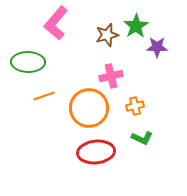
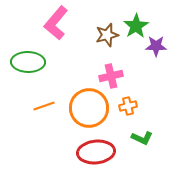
purple star: moved 1 px left, 1 px up
orange line: moved 10 px down
orange cross: moved 7 px left
